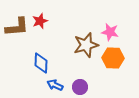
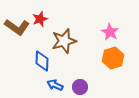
red star: moved 2 px up
brown L-shape: rotated 40 degrees clockwise
pink star: rotated 18 degrees clockwise
brown star: moved 22 px left, 4 px up
orange hexagon: rotated 20 degrees counterclockwise
blue diamond: moved 1 px right, 2 px up
